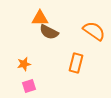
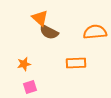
orange triangle: rotated 42 degrees clockwise
orange semicircle: moved 1 px right, 1 px down; rotated 40 degrees counterclockwise
orange rectangle: rotated 72 degrees clockwise
pink square: moved 1 px right, 1 px down
